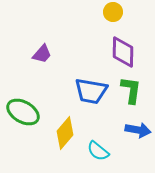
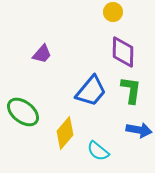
blue trapezoid: rotated 60 degrees counterclockwise
green ellipse: rotated 8 degrees clockwise
blue arrow: moved 1 px right
